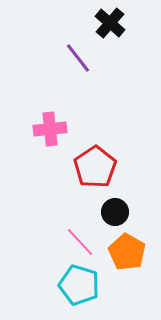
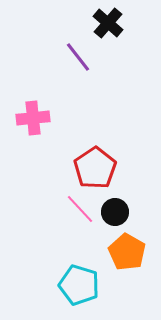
black cross: moved 2 px left
purple line: moved 1 px up
pink cross: moved 17 px left, 11 px up
red pentagon: moved 1 px down
pink line: moved 33 px up
